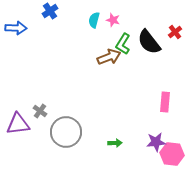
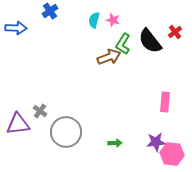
black semicircle: moved 1 px right, 1 px up
